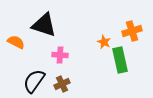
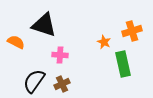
green rectangle: moved 3 px right, 4 px down
